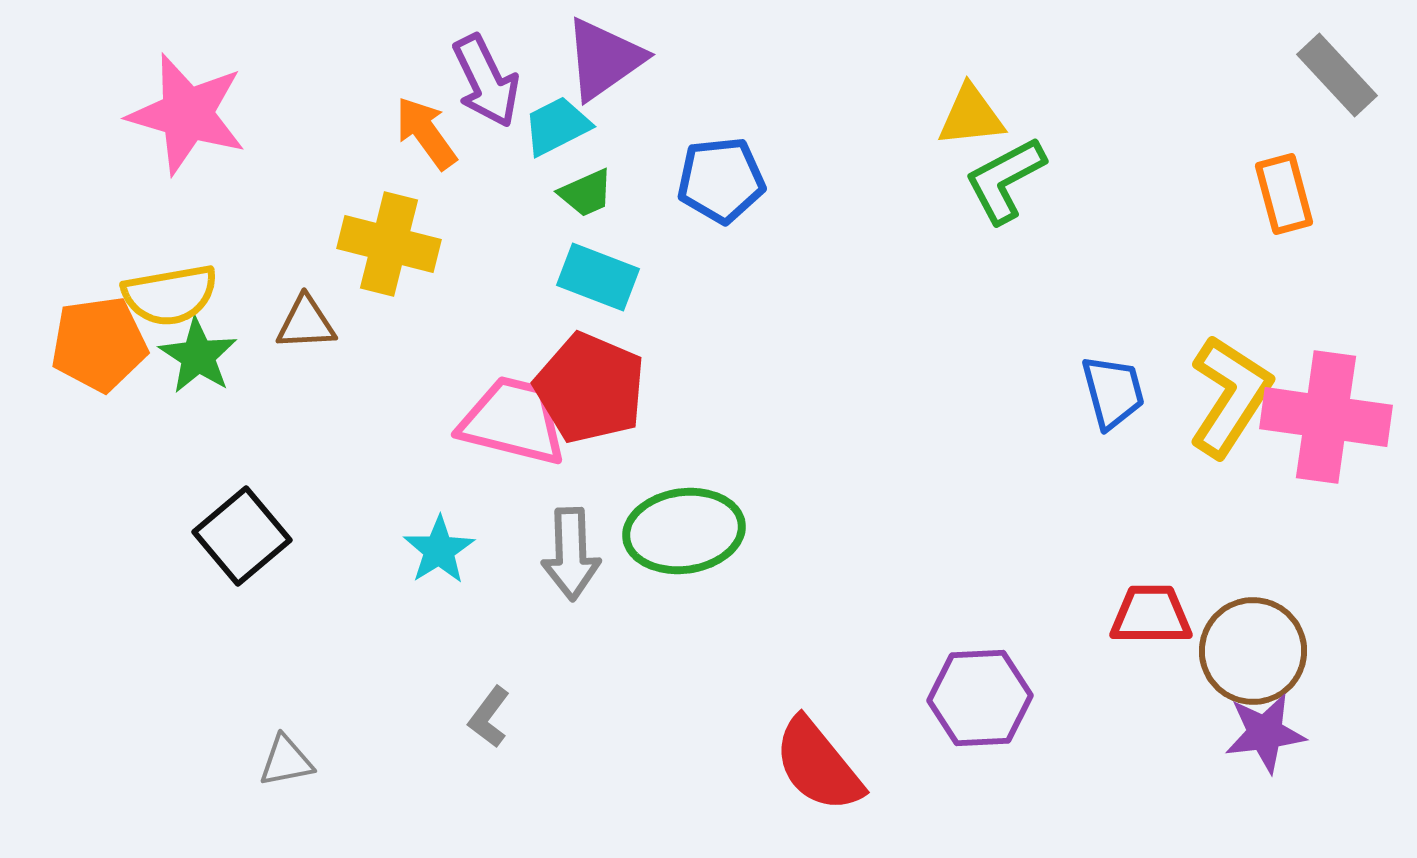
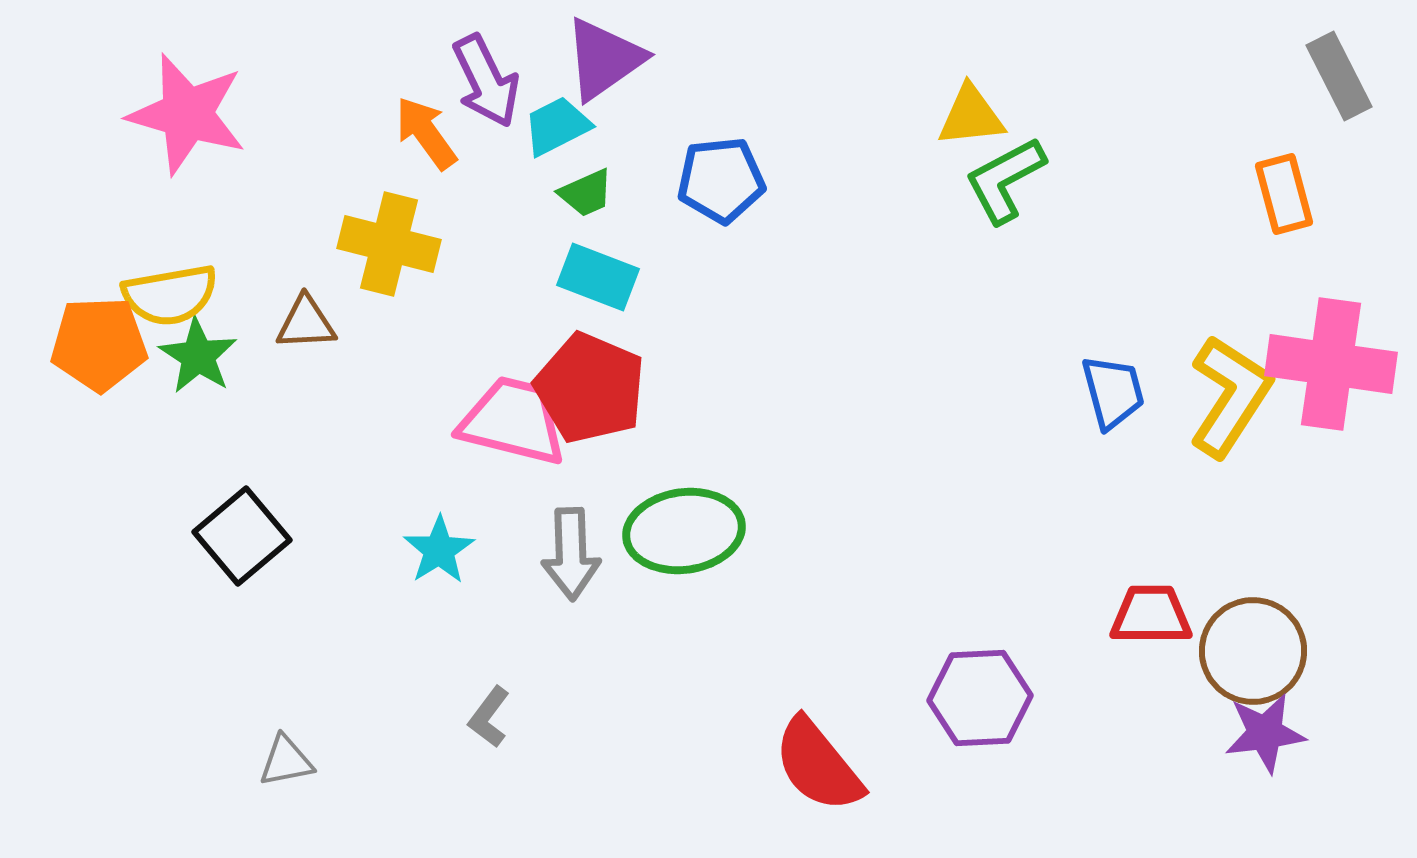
gray rectangle: moved 2 px right, 1 px down; rotated 16 degrees clockwise
orange pentagon: rotated 6 degrees clockwise
pink cross: moved 5 px right, 53 px up
